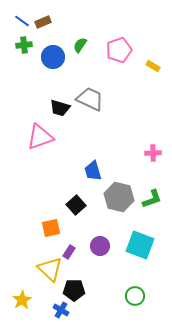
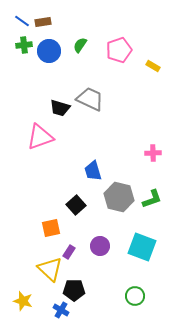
brown rectangle: rotated 14 degrees clockwise
blue circle: moved 4 px left, 6 px up
cyan square: moved 2 px right, 2 px down
yellow star: moved 1 px right, 1 px down; rotated 24 degrees counterclockwise
